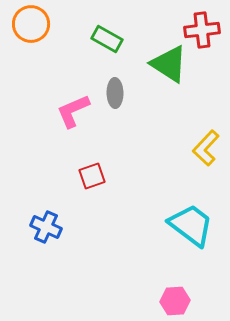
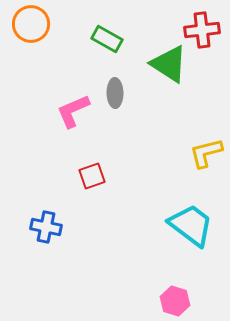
yellow L-shape: moved 5 px down; rotated 33 degrees clockwise
blue cross: rotated 12 degrees counterclockwise
pink hexagon: rotated 20 degrees clockwise
